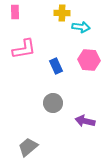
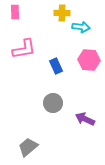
purple arrow: moved 2 px up; rotated 12 degrees clockwise
